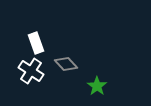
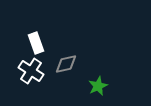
gray diamond: rotated 60 degrees counterclockwise
green star: moved 1 px right; rotated 12 degrees clockwise
